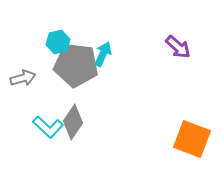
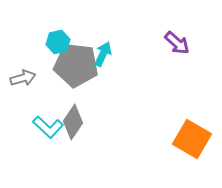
purple arrow: moved 1 px left, 4 px up
orange square: rotated 9 degrees clockwise
